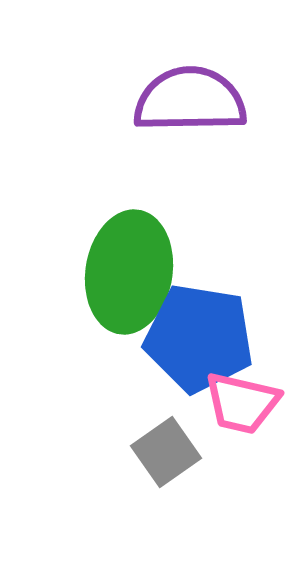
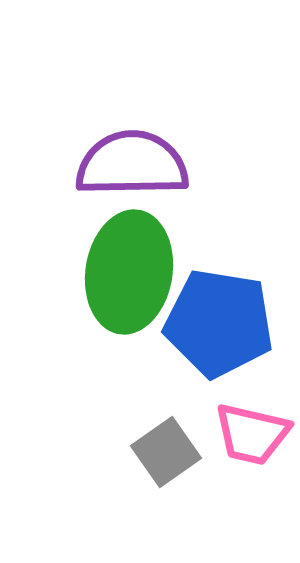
purple semicircle: moved 58 px left, 64 px down
blue pentagon: moved 20 px right, 15 px up
pink trapezoid: moved 10 px right, 31 px down
